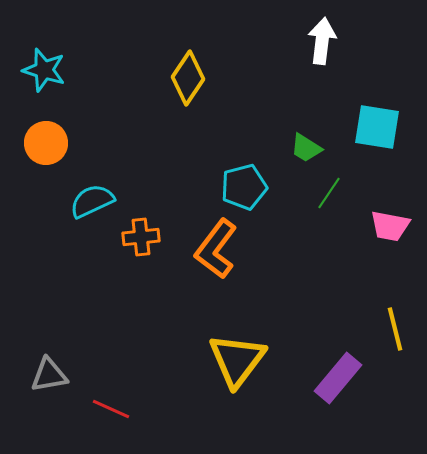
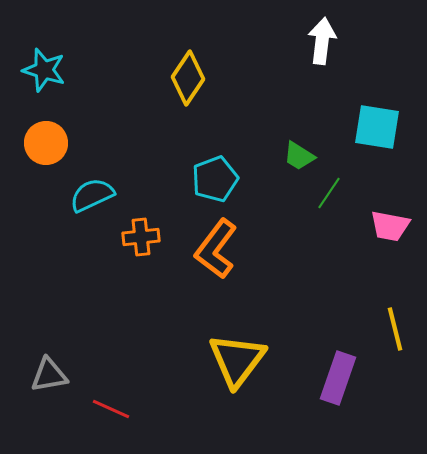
green trapezoid: moved 7 px left, 8 px down
cyan pentagon: moved 29 px left, 8 px up; rotated 6 degrees counterclockwise
cyan semicircle: moved 6 px up
purple rectangle: rotated 21 degrees counterclockwise
